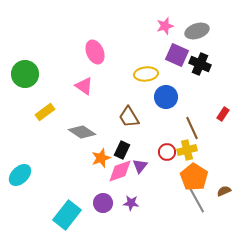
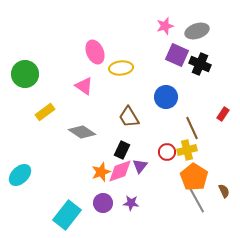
yellow ellipse: moved 25 px left, 6 px up
orange star: moved 14 px down
brown semicircle: rotated 88 degrees clockwise
